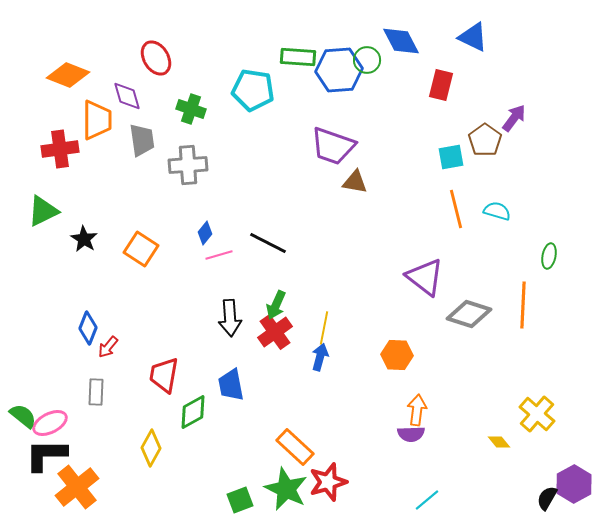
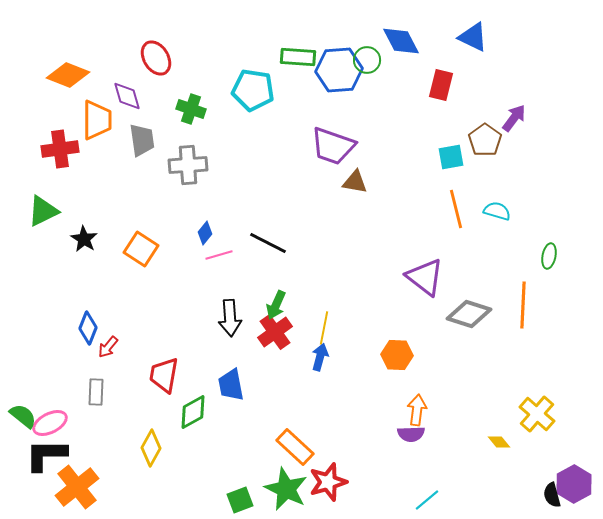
black semicircle at (547, 498): moved 5 px right, 3 px up; rotated 45 degrees counterclockwise
